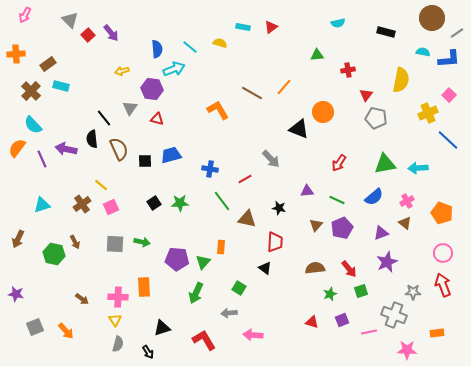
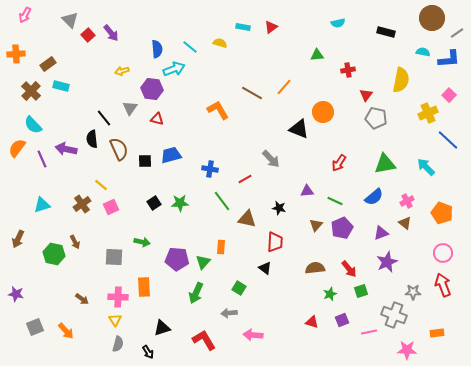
cyan arrow at (418, 168): moved 8 px right, 1 px up; rotated 48 degrees clockwise
green line at (337, 200): moved 2 px left, 1 px down
gray square at (115, 244): moved 1 px left, 13 px down
